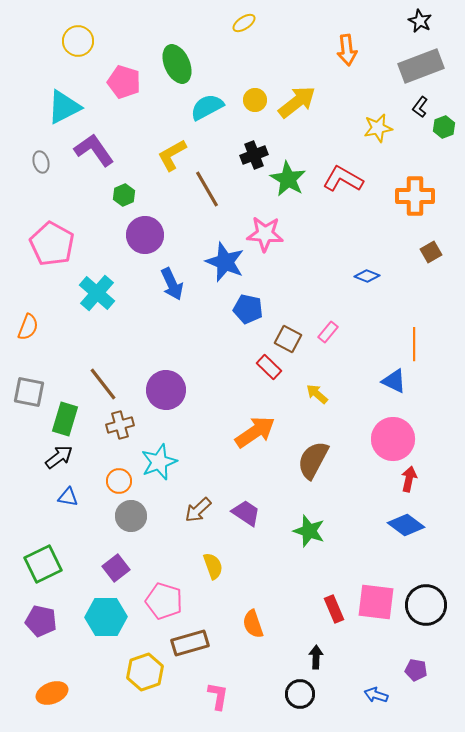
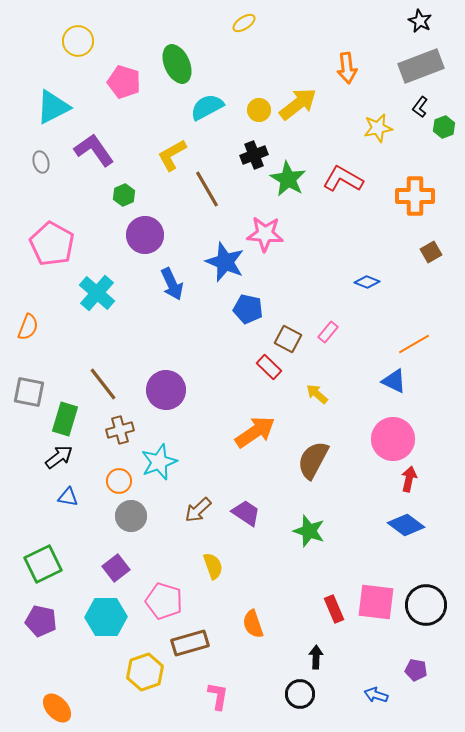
orange arrow at (347, 50): moved 18 px down
yellow circle at (255, 100): moved 4 px right, 10 px down
yellow arrow at (297, 102): moved 1 px right, 2 px down
cyan triangle at (64, 107): moved 11 px left
blue diamond at (367, 276): moved 6 px down
orange line at (414, 344): rotated 60 degrees clockwise
brown cross at (120, 425): moved 5 px down
orange ellipse at (52, 693): moved 5 px right, 15 px down; rotated 68 degrees clockwise
